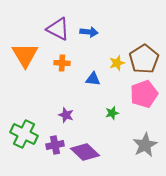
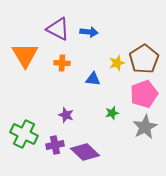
gray star: moved 18 px up
